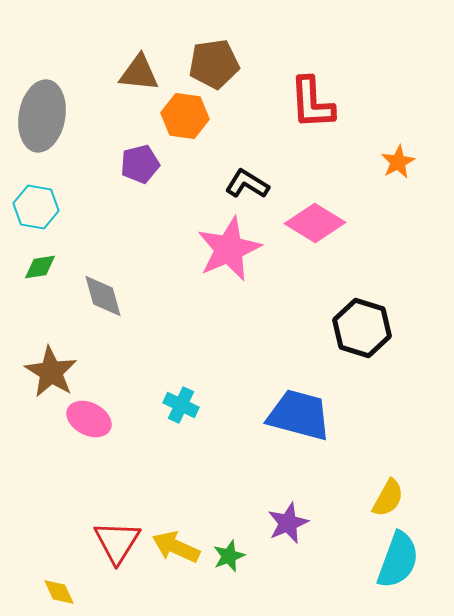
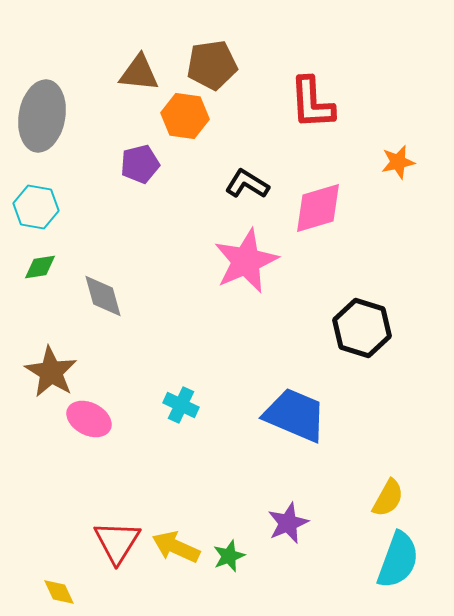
brown pentagon: moved 2 px left, 1 px down
orange star: rotated 16 degrees clockwise
pink diamond: moved 3 px right, 15 px up; rotated 48 degrees counterclockwise
pink star: moved 17 px right, 12 px down
blue trapezoid: moved 4 px left; rotated 8 degrees clockwise
